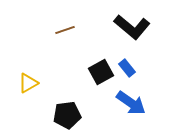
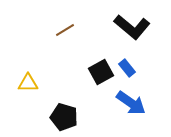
brown line: rotated 12 degrees counterclockwise
yellow triangle: rotated 30 degrees clockwise
black pentagon: moved 3 px left, 2 px down; rotated 24 degrees clockwise
